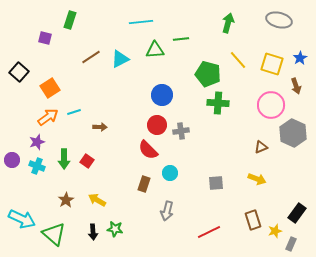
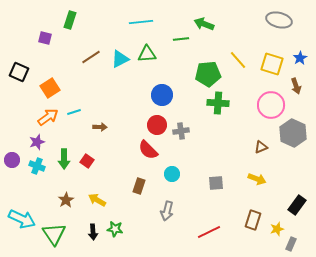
green arrow at (228, 23): moved 24 px left, 1 px down; rotated 84 degrees counterclockwise
green triangle at (155, 50): moved 8 px left, 4 px down
black square at (19, 72): rotated 18 degrees counterclockwise
green pentagon at (208, 74): rotated 20 degrees counterclockwise
cyan circle at (170, 173): moved 2 px right, 1 px down
brown rectangle at (144, 184): moved 5 px left, 2 px down
black rectangle at (297, 213): moved 8 px up
brown rectangle at (253, 220): rotated 36 degrees clockwise
yellow star at (275, 231): moved 2 px right, 2 px up
green triangle at (54, 234): rotated 15 degrees clockwise
